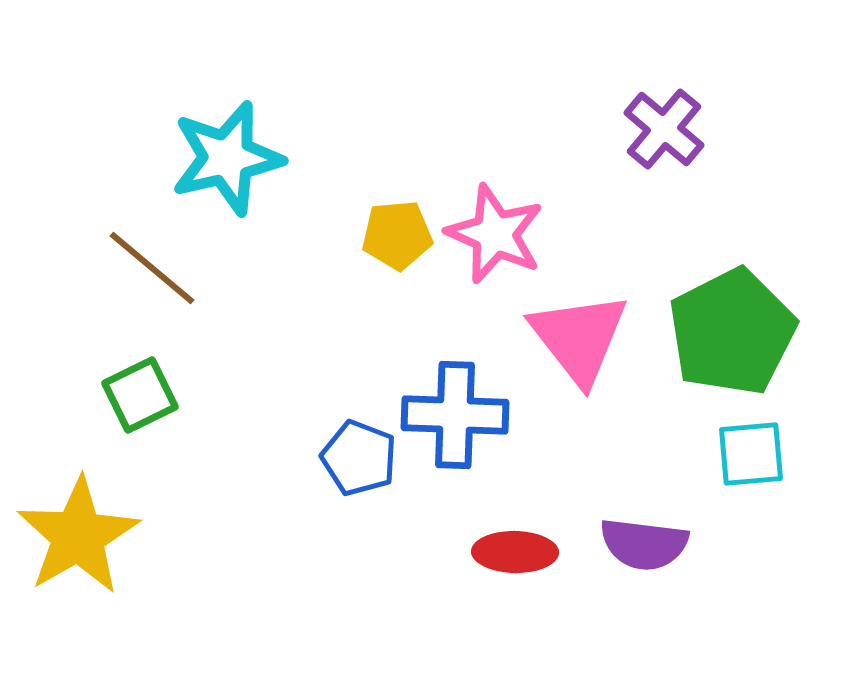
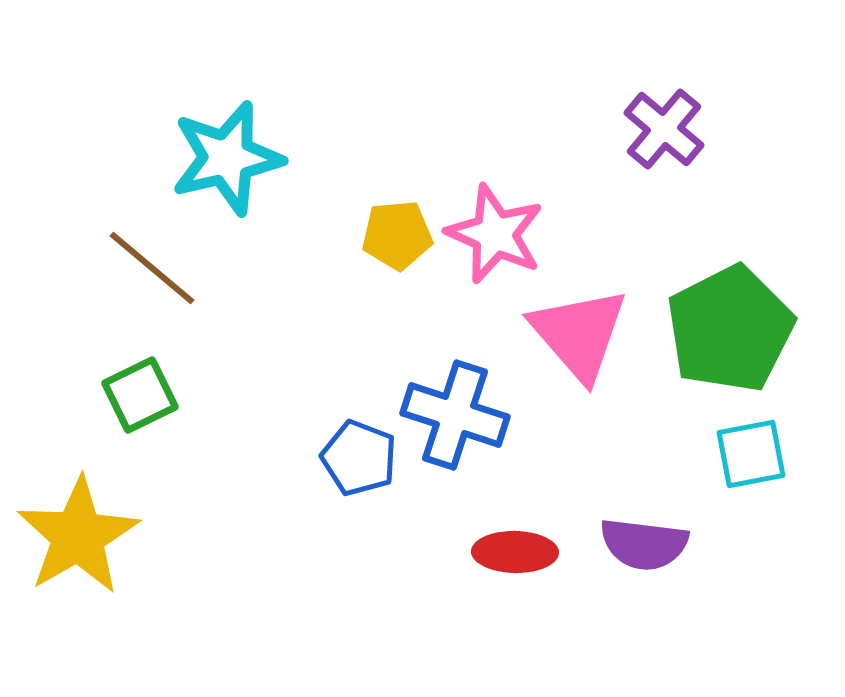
green pentagon: moved 2 px left, 3 px up
pink triangle: moved 4 px up; rotated 3 degrees counterclockwise
blue cross: rotated 16 degrees clockwise
cyan square: rotated 6 degrees counterclockwise
